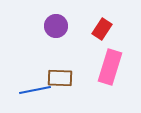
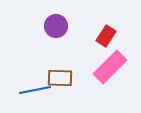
red rectangle: moved 4 px right, 7 px down
pink rectangle: rotated 28 degrees clockwise
